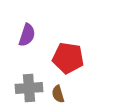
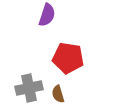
purple semicircle: moved 20 px right, 20 px up
gray cross: rotated 8 degrees counterclockwise
